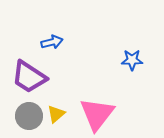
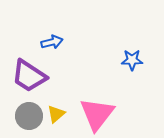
purple trapezoid: moved 1 px up
